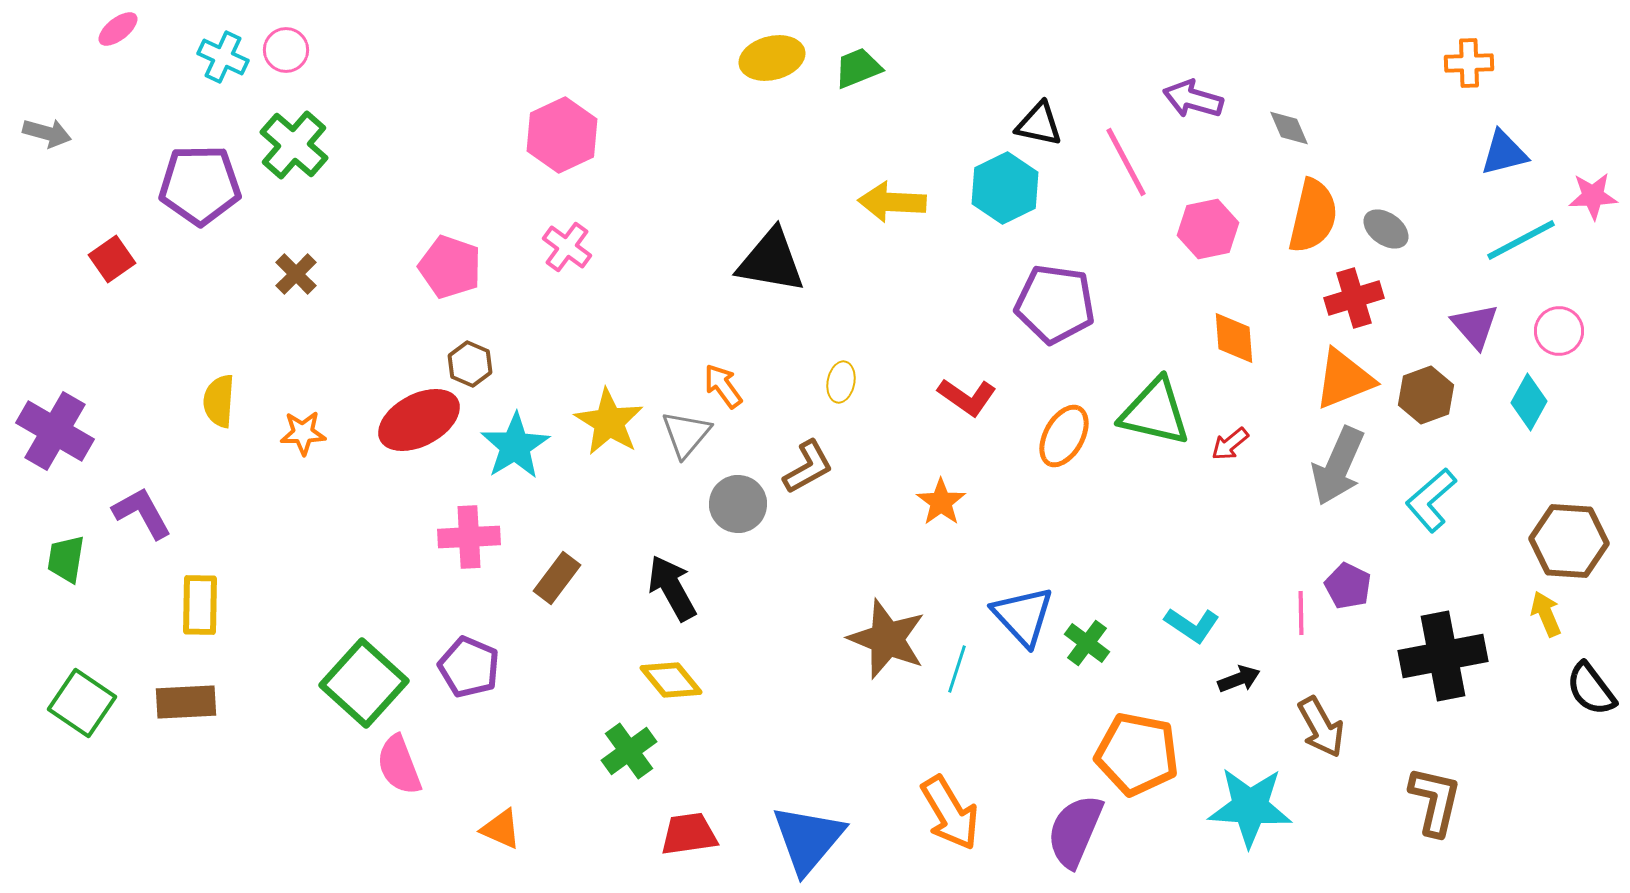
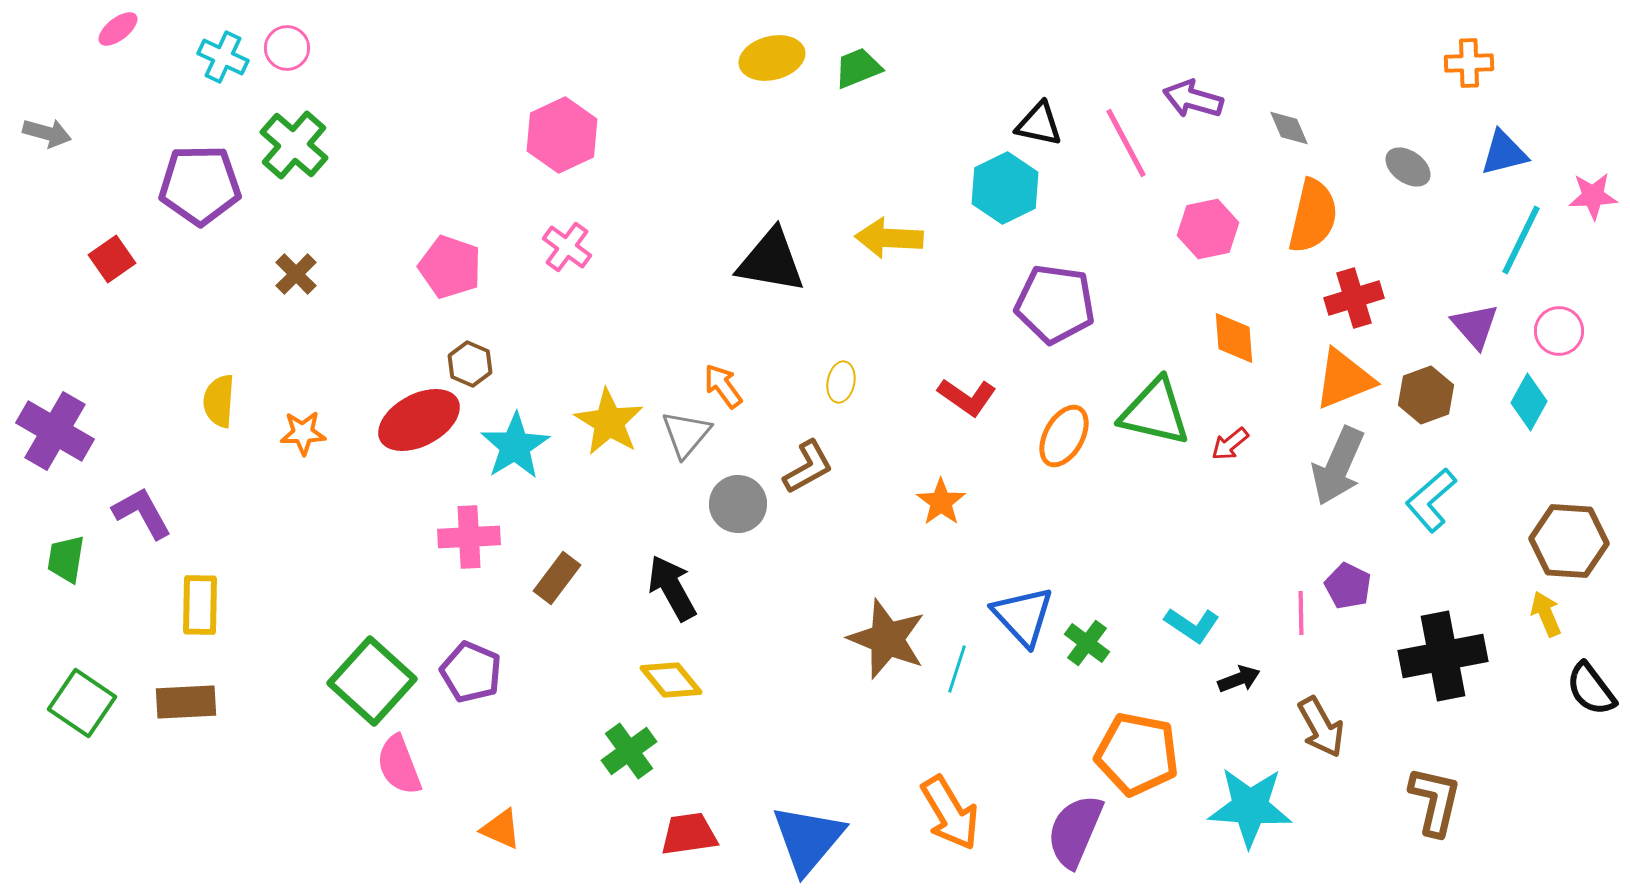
pink circle at (286, 50): moved 1 px right, 2 px up
pink line at (1126, 162): moved 19 px up
yellow arrow at (892, 202): moved 3 px left, 36 px down
gray ellipse at (1386, 229): moved 22 px right, 62 px up
cyan line at (1521, 240): rotated 36 degrees counterclockwise
purple pentagon at (469, 667): moved 2 px right, 5 px down
green square at (364, 683): moved 8 px right, 2 px up
